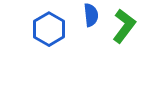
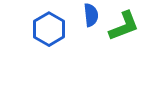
green L-shape: rotated 32 degrees clockwise
